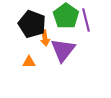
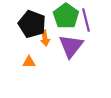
purple triangle: moved 8 px right, 4 px up
